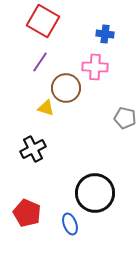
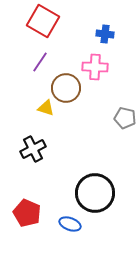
blue ellipse: rotated 50 degrees counterclockwise
